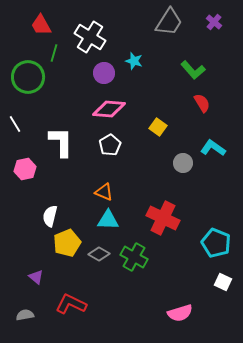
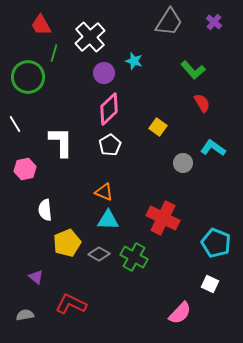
white cross: rotated 16 degrees clockwise
pink diamond: rotated 48 degrees counterclockwise
white semicircle: moved 5 px left, 6 px up; rotated 20 degrees counterclockwise
white square: moved 13 px left, 2 px down
pink semicircle: rotated 30 degrees counterclockwise
